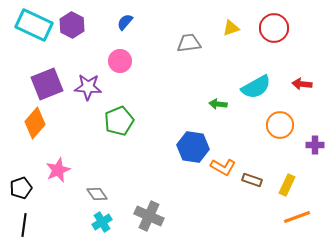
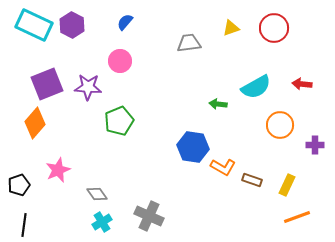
black pentagon: moved 2 px left, 3 px up
